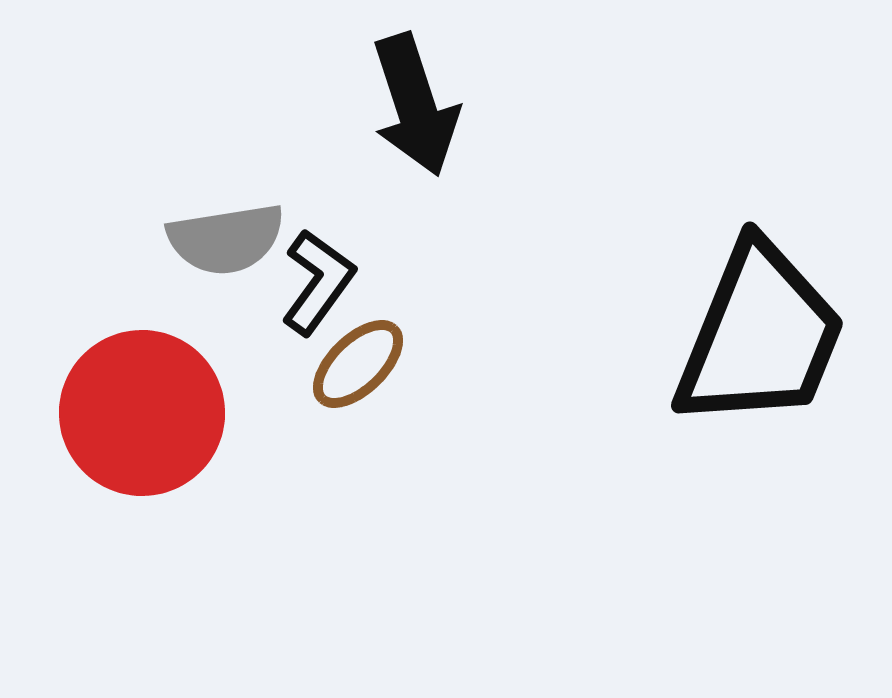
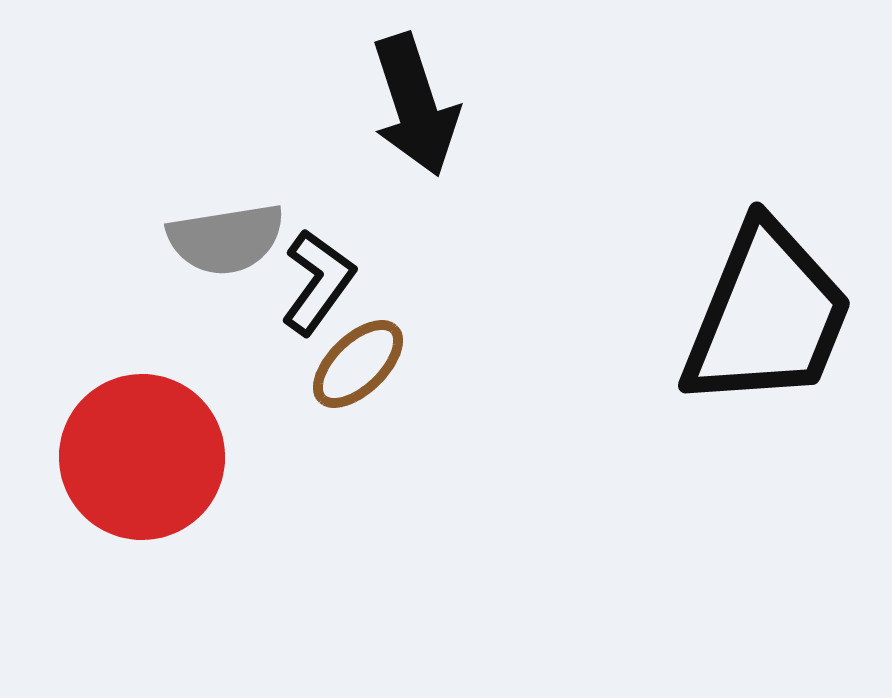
black trapezoid: moved 7 px right, 20 px up
red circle: moved 44 px down
